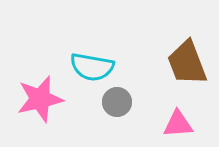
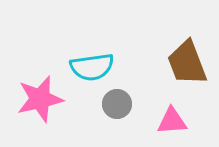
cyan semicircle: rotated 18 degrees counterclockwise
gray circle: moved 2 px down
pink triangle: moved 6 px left, 3 px up
